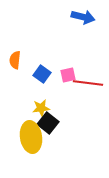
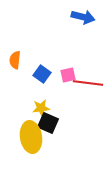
black square: rotated 15 degrees counterclockwise
